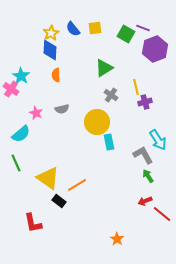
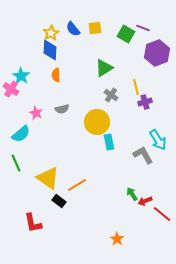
purple hexagon: moved 2 px right, 4 px down
green arrow: moved 16 px left, 18 px down
